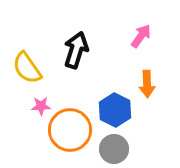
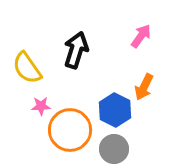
orange arrow: moved 3 px left, 3 px down; rotated 28 degrees clockwise
